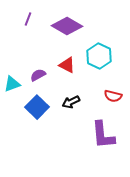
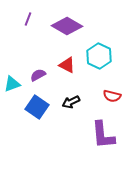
red semicircle: moved 1 px left
blue square: rotated 10 degrees counterclockwise
